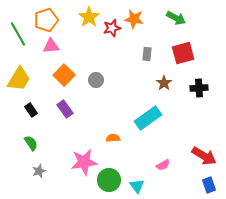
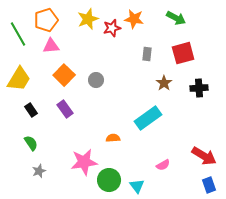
yellow star: moved 1 px left, 2 px down; rotated 15 degrees clockwise
